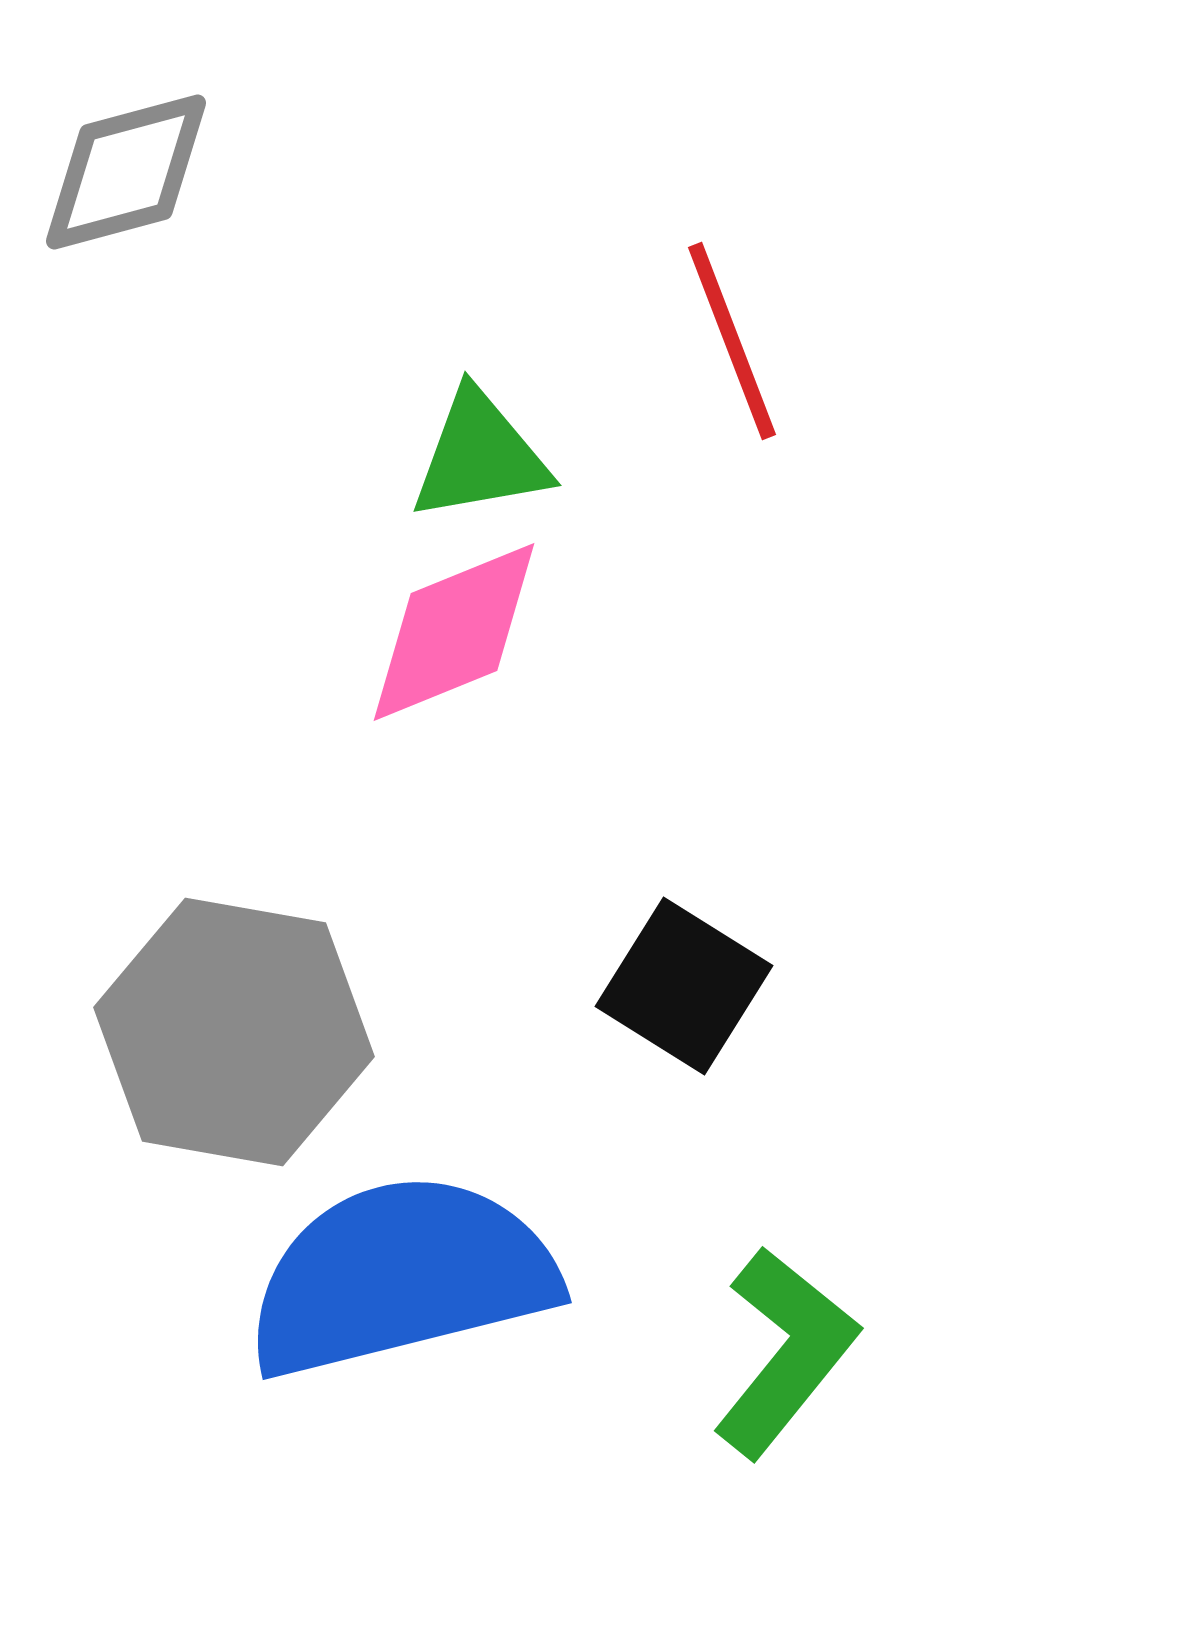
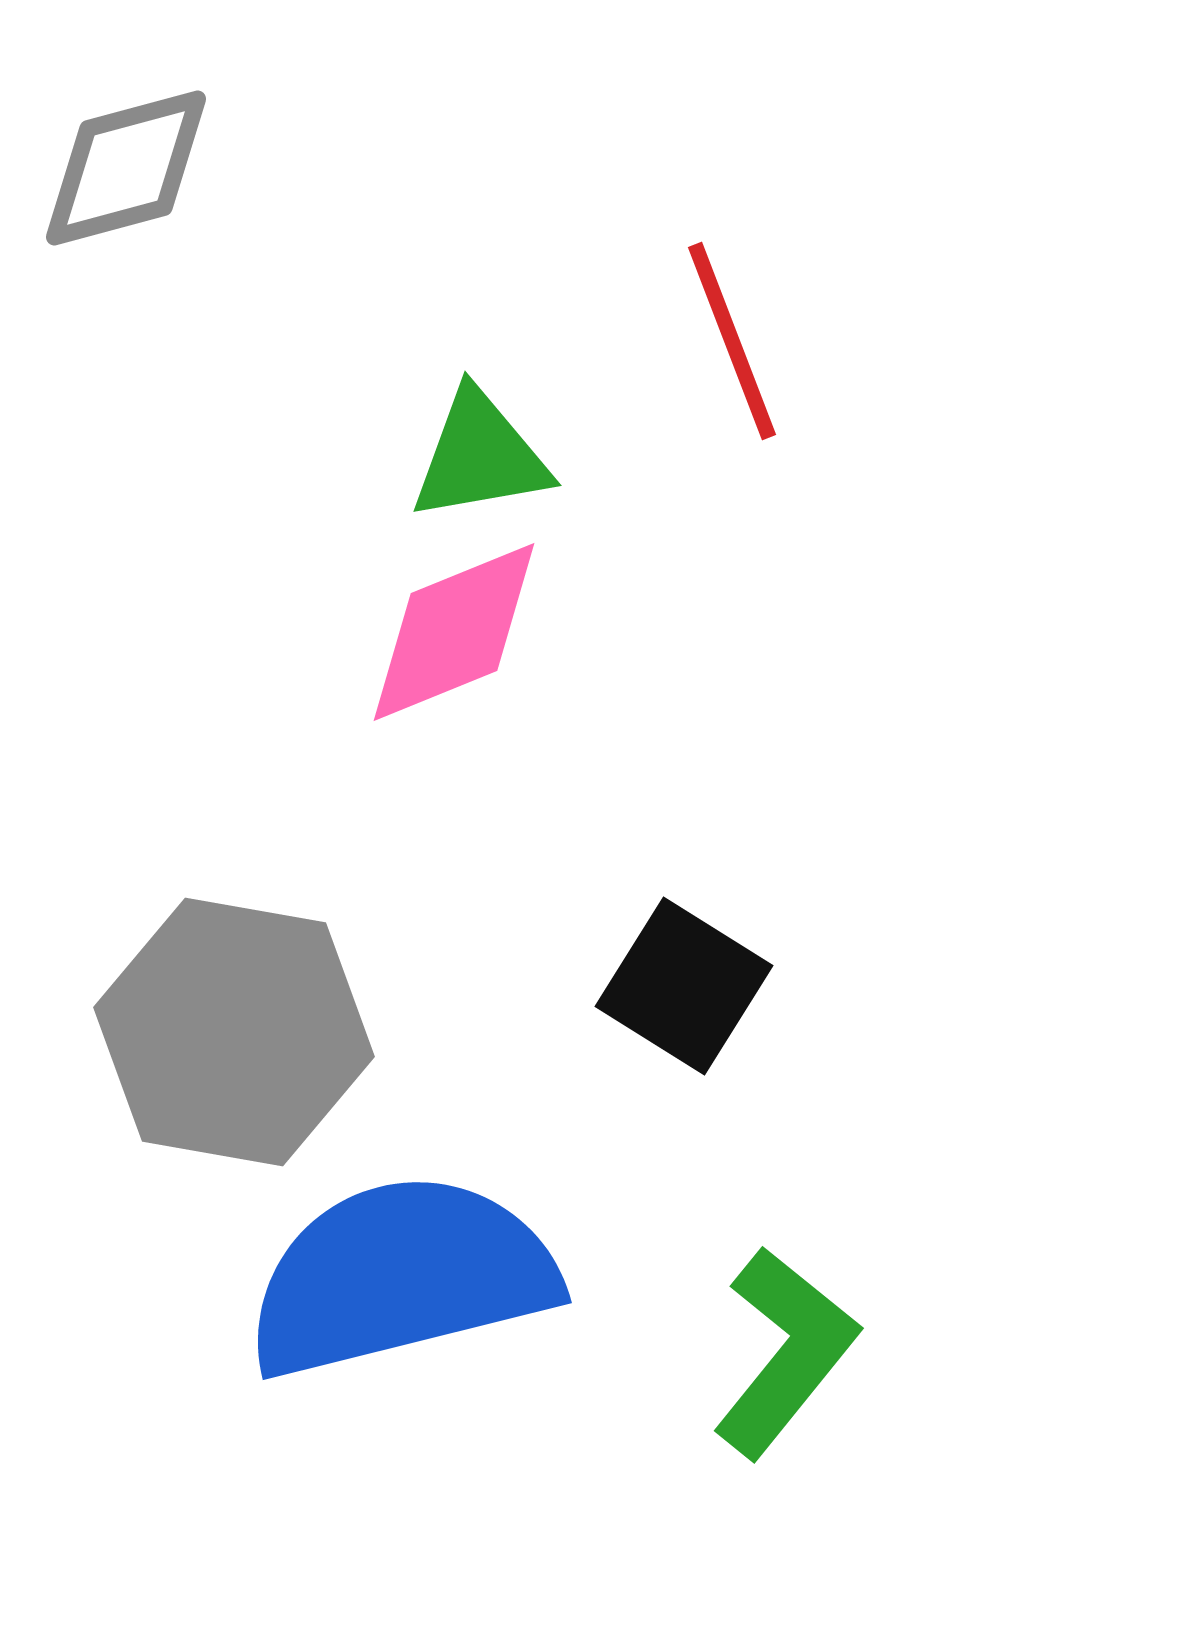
gray diamond: moved 4 px up
